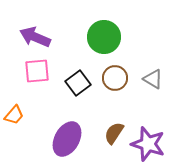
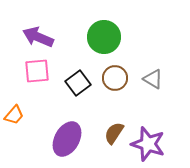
purple arrow: moved 3 px right
